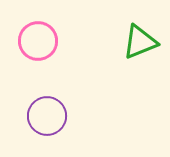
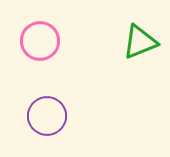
pink circle: moved 2 px right
